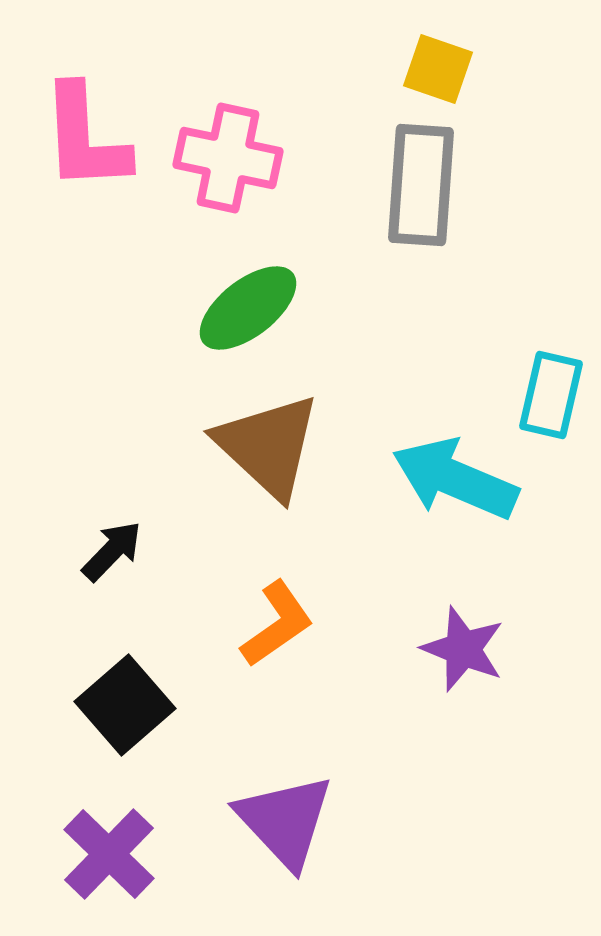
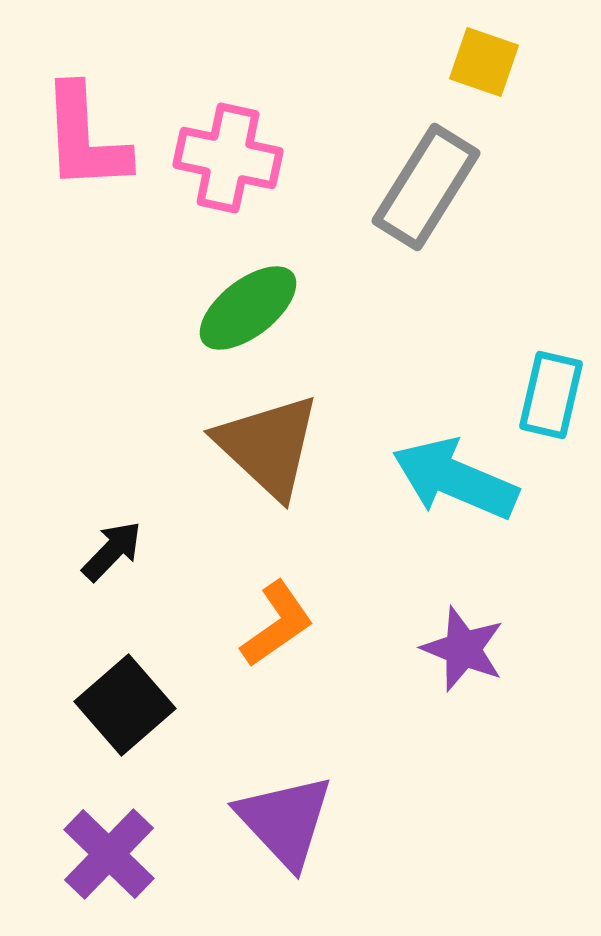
yellow square: moved 46 px right, 7 px up
gray rectangle: moved 5 px right, 2 px down; rotated 28 degrees clockwise
